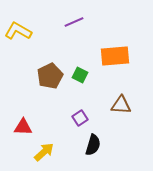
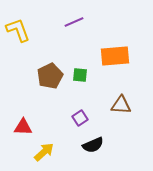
yellow L-shape: moved 1 px up; rotated 40 degrees clockwise
green square: rotated 21 degrees counterclockwise
black semicircle: rotated 50 degrees clockwise
